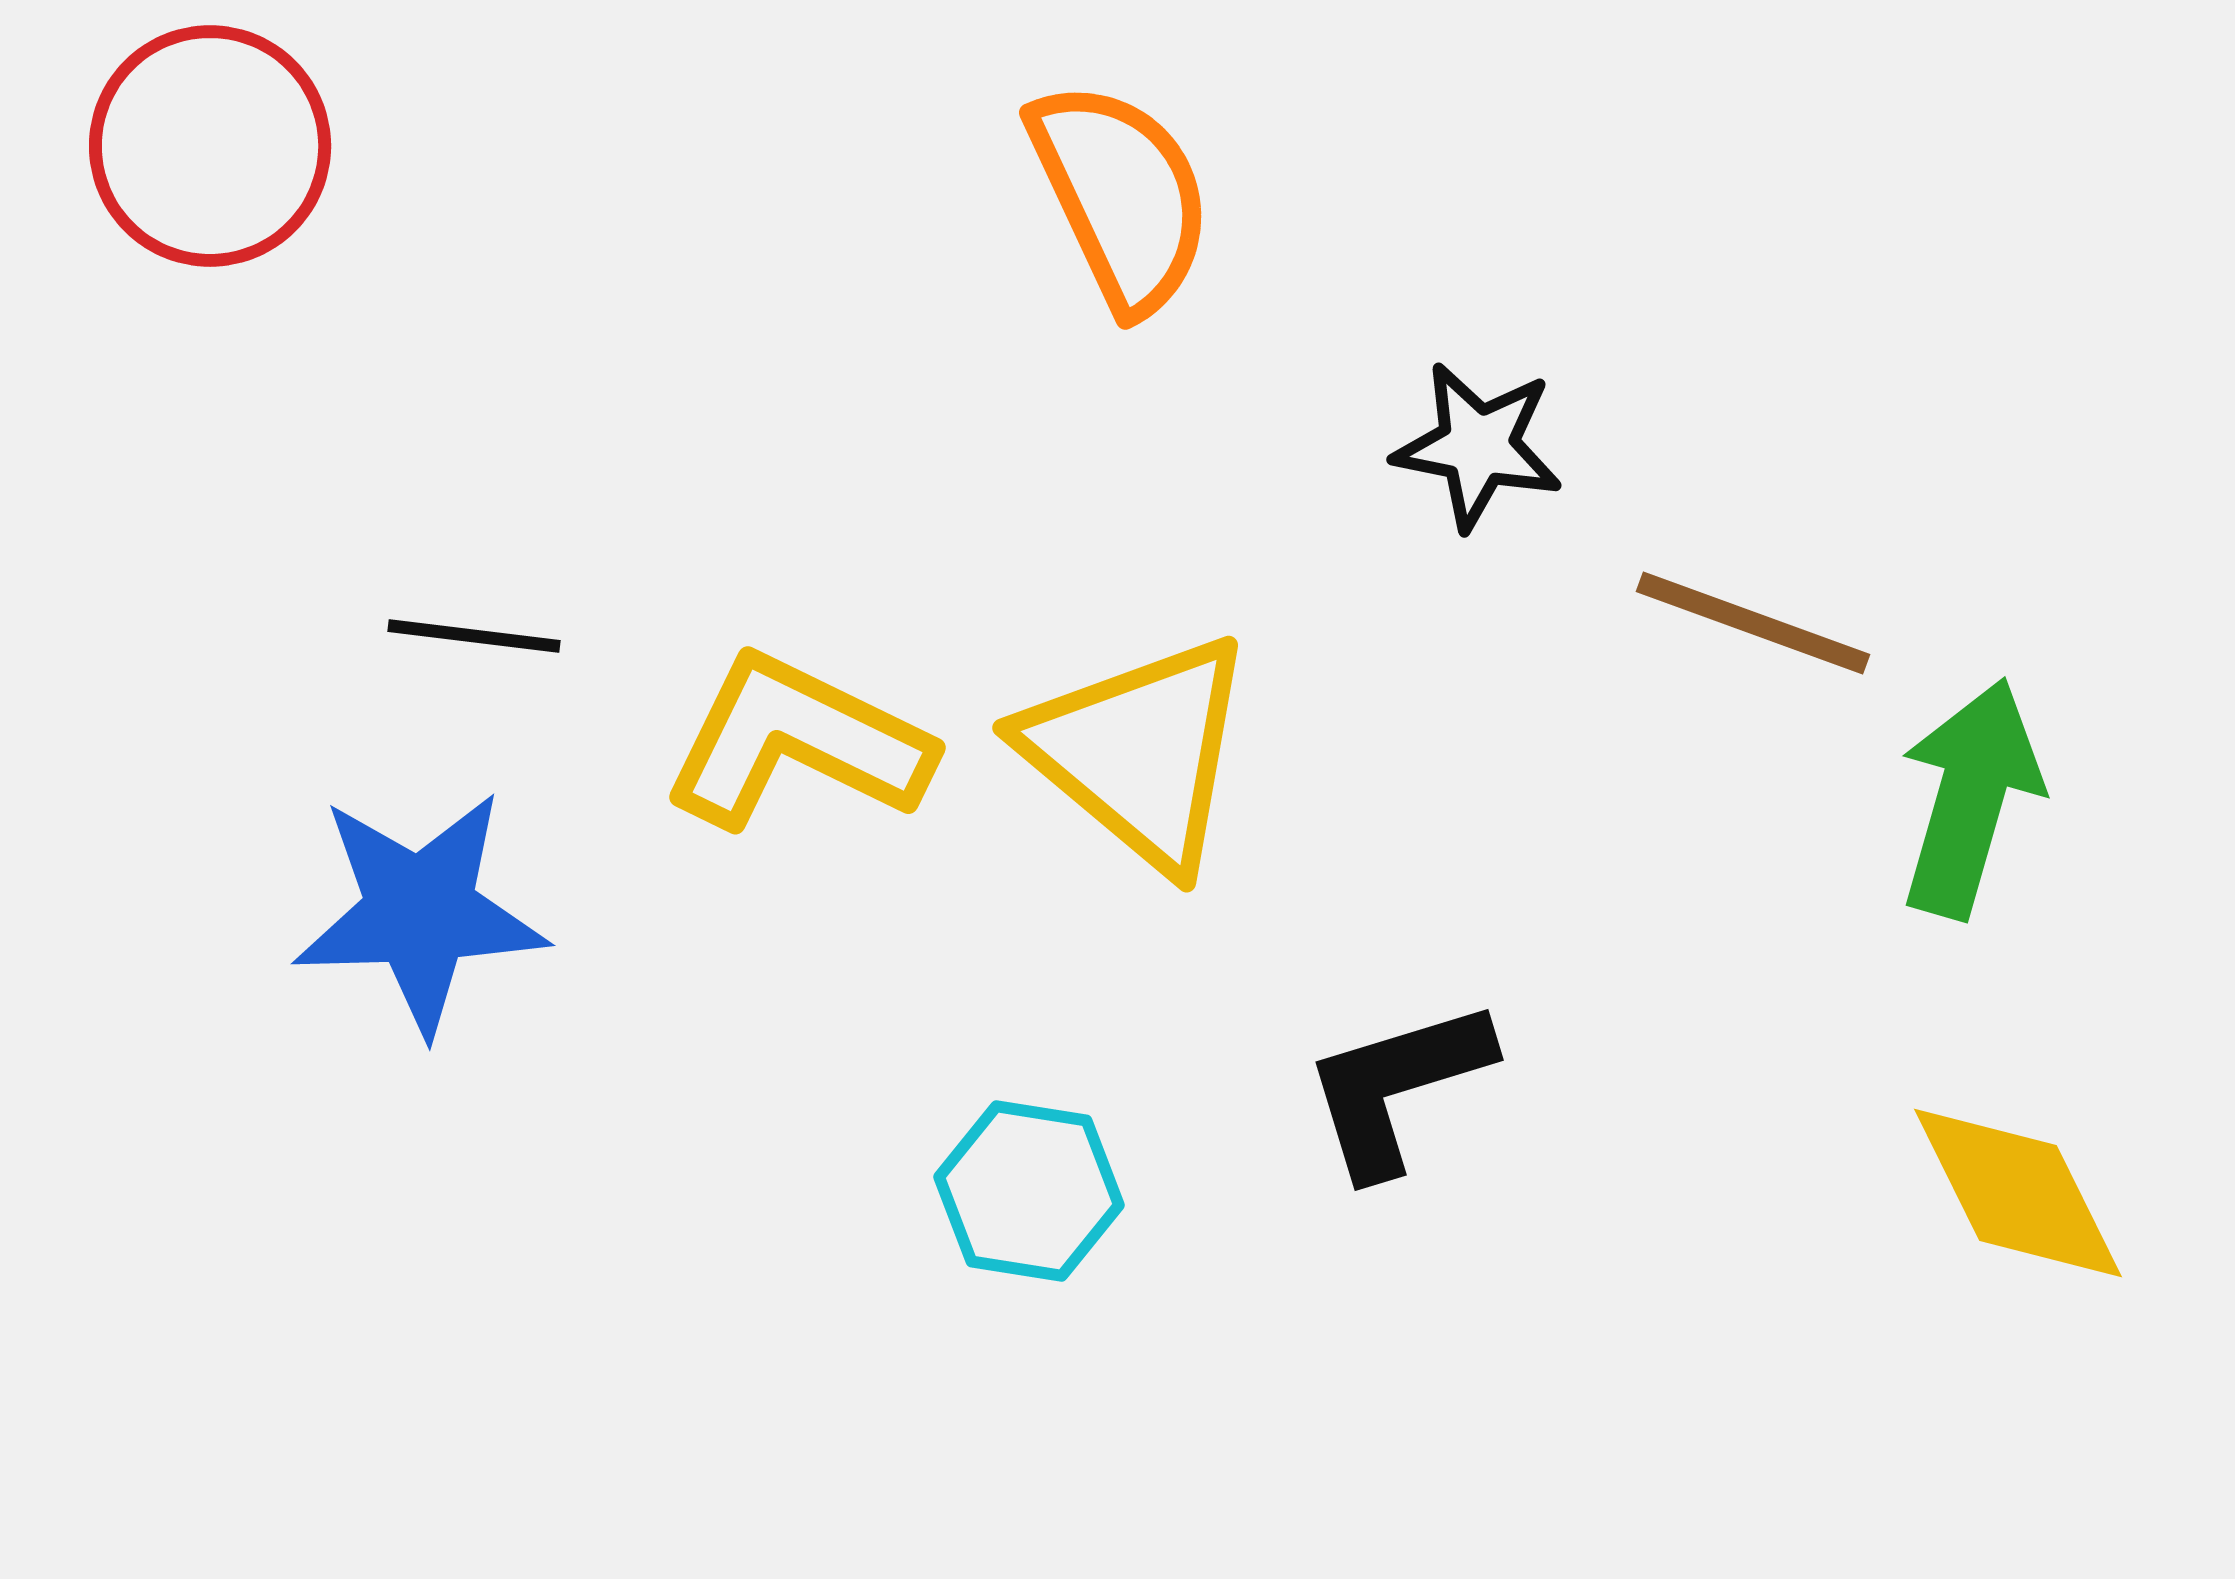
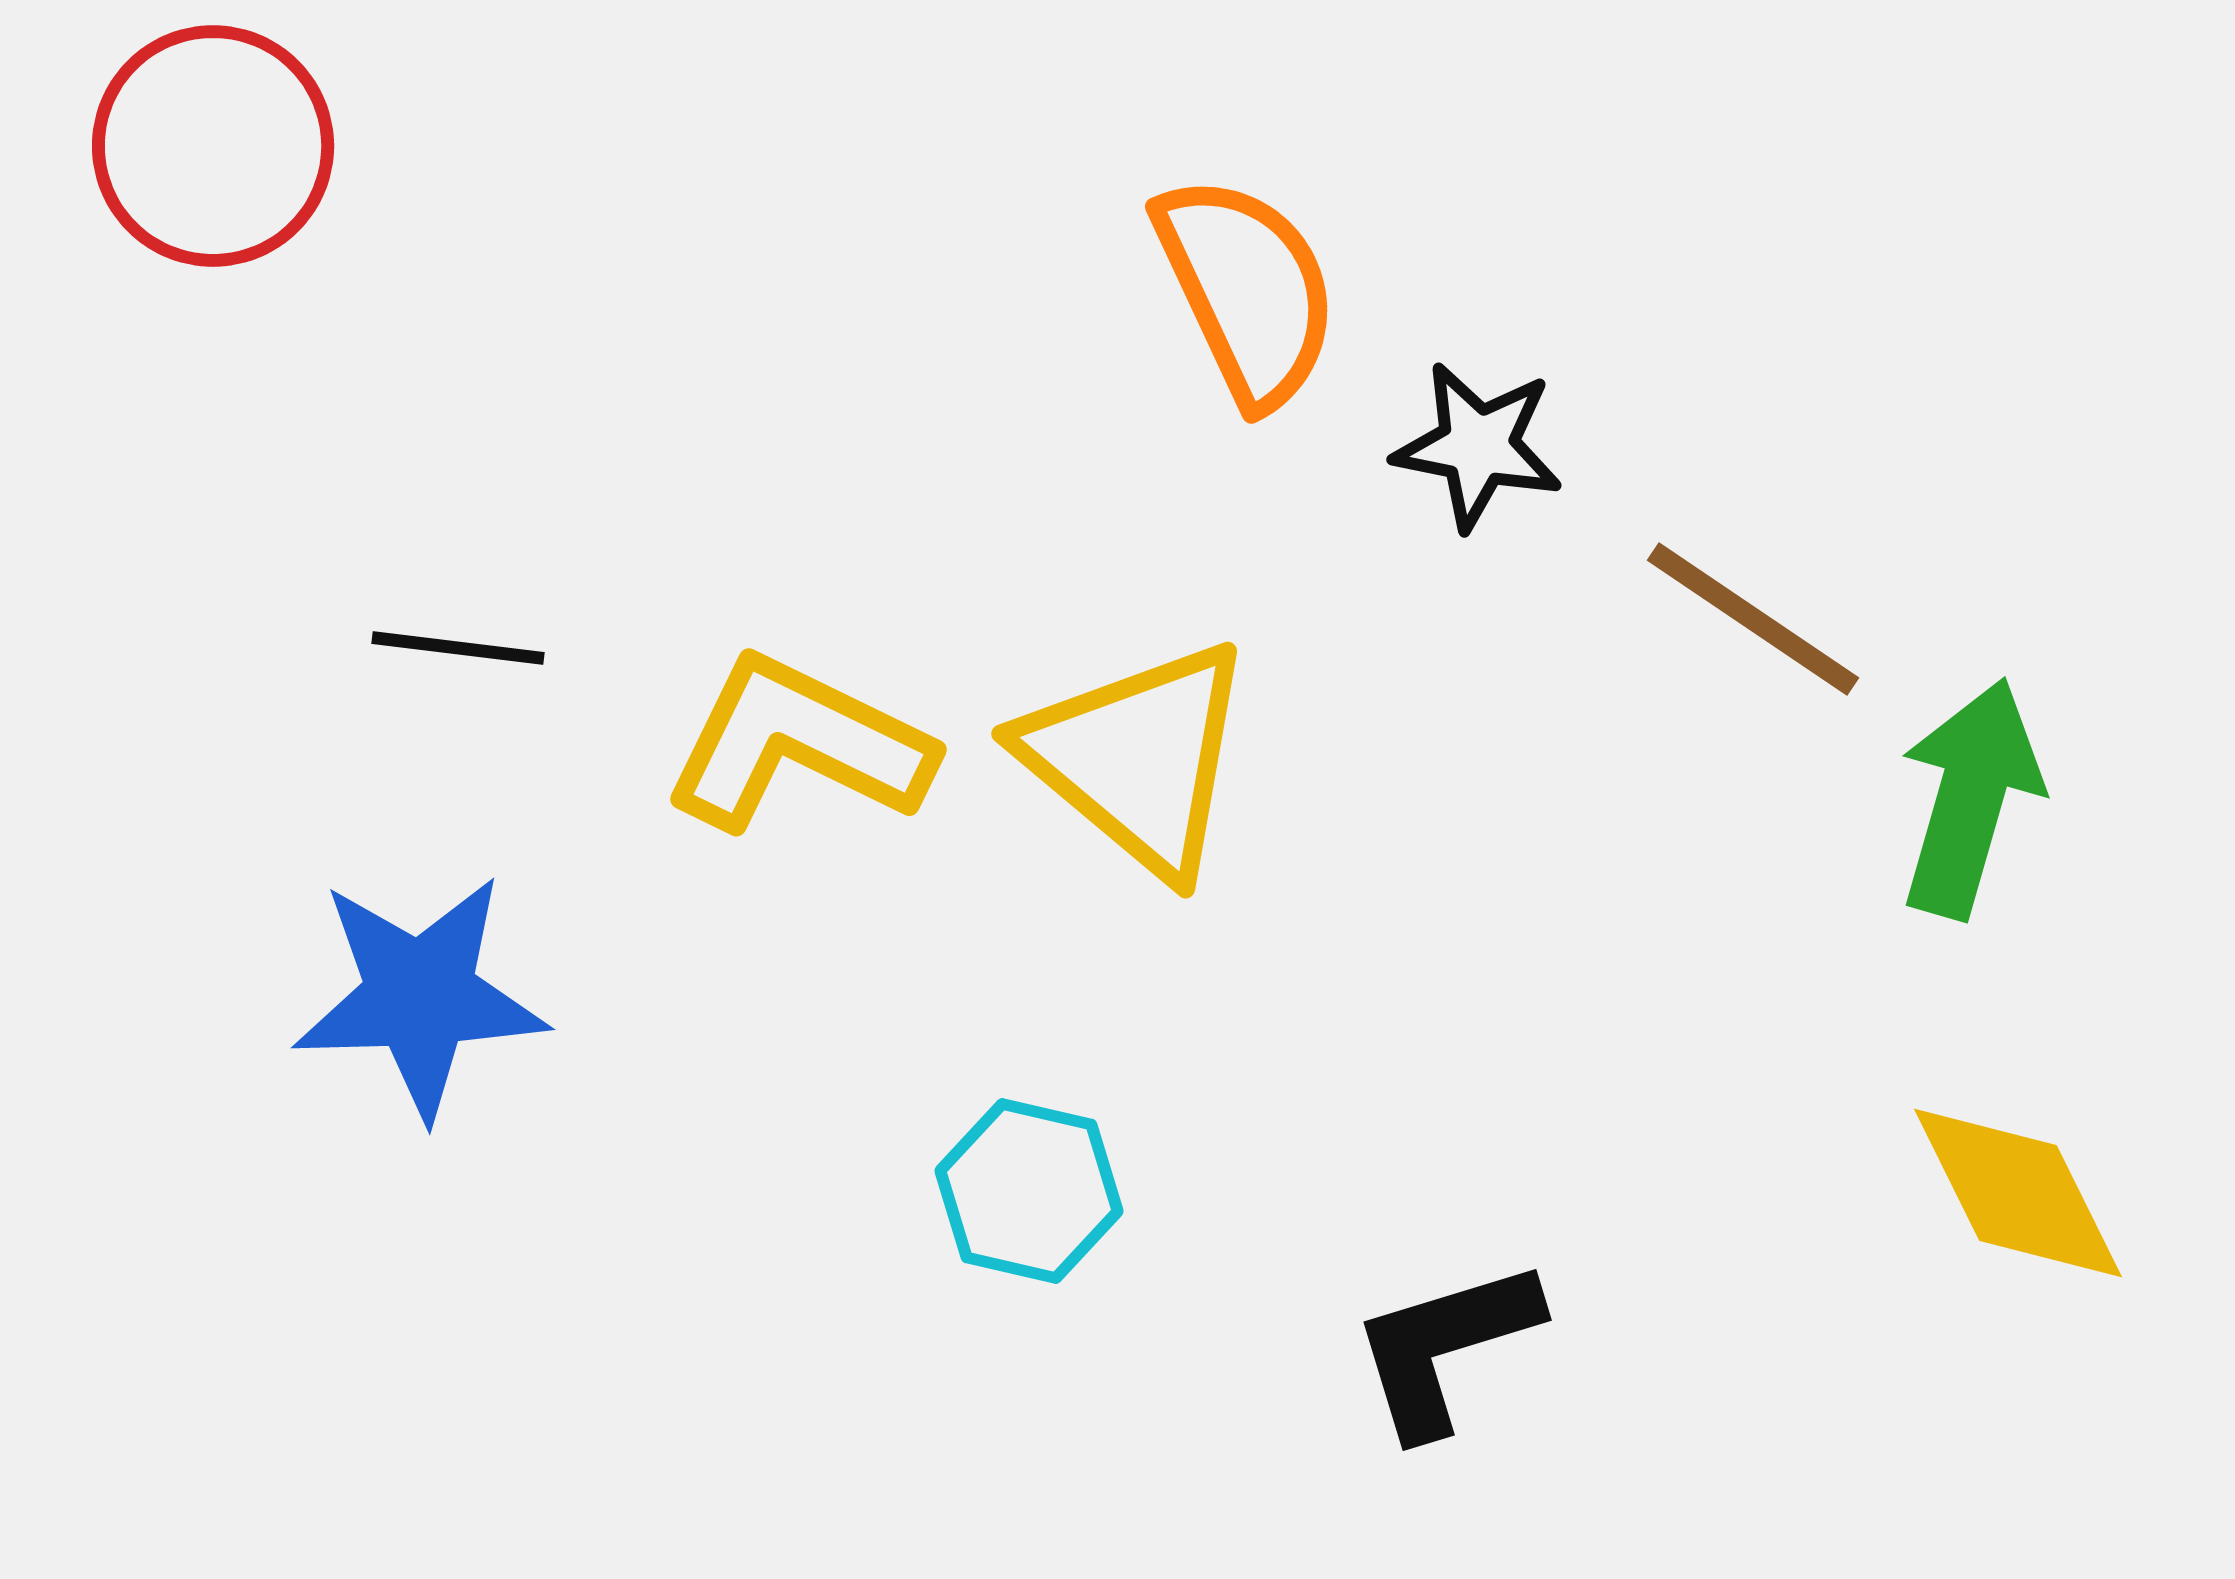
red circle: moved 3 px right
orange semicircle: moved 126 px right, 94 px down
brown line: moved 4 px up; rotated 14 degrees clockwise
black line: moved 16 px left, 12 px down
yellow L-shape: moved 1 px right, 2 px down
yellow triangle: moved 1 px left, 6 px down
blue star: moved 84 px down
black L-shape: moved 48 px right, 260 px down
cyan hexagon: rotated 4 degrees clockwise
